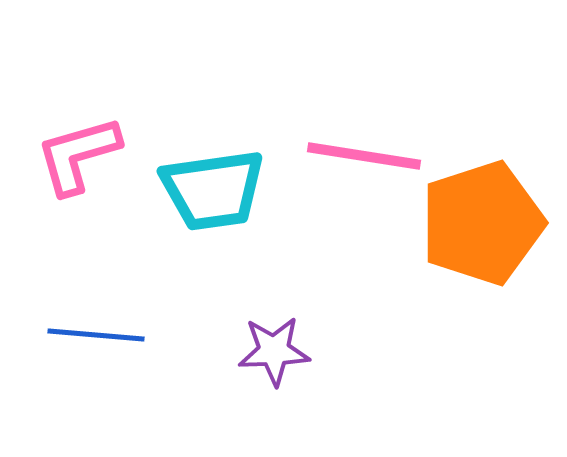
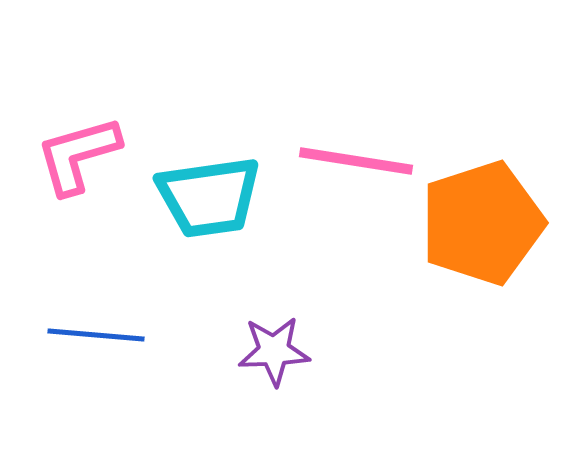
pink line: moved 8 px left, 5 px down
cyan trapezoid: moved 4 px left, 7 px down
